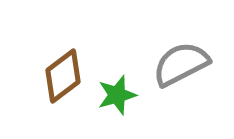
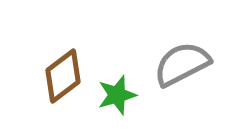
gray semicircle: moved 1 px right
